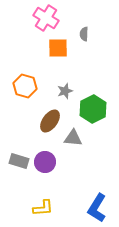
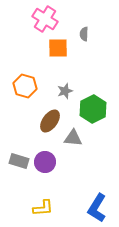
pink cross: moved 1 px left, 1 px down
